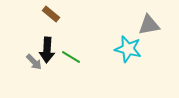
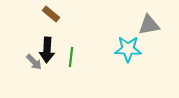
cyan star: rotated 12 degrees counterclockwise
green line: rotated 66 degrees clockwise
